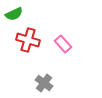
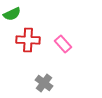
green semicircle: moved 2 px left
red cross: rotated 15 degrees counterclockwise
